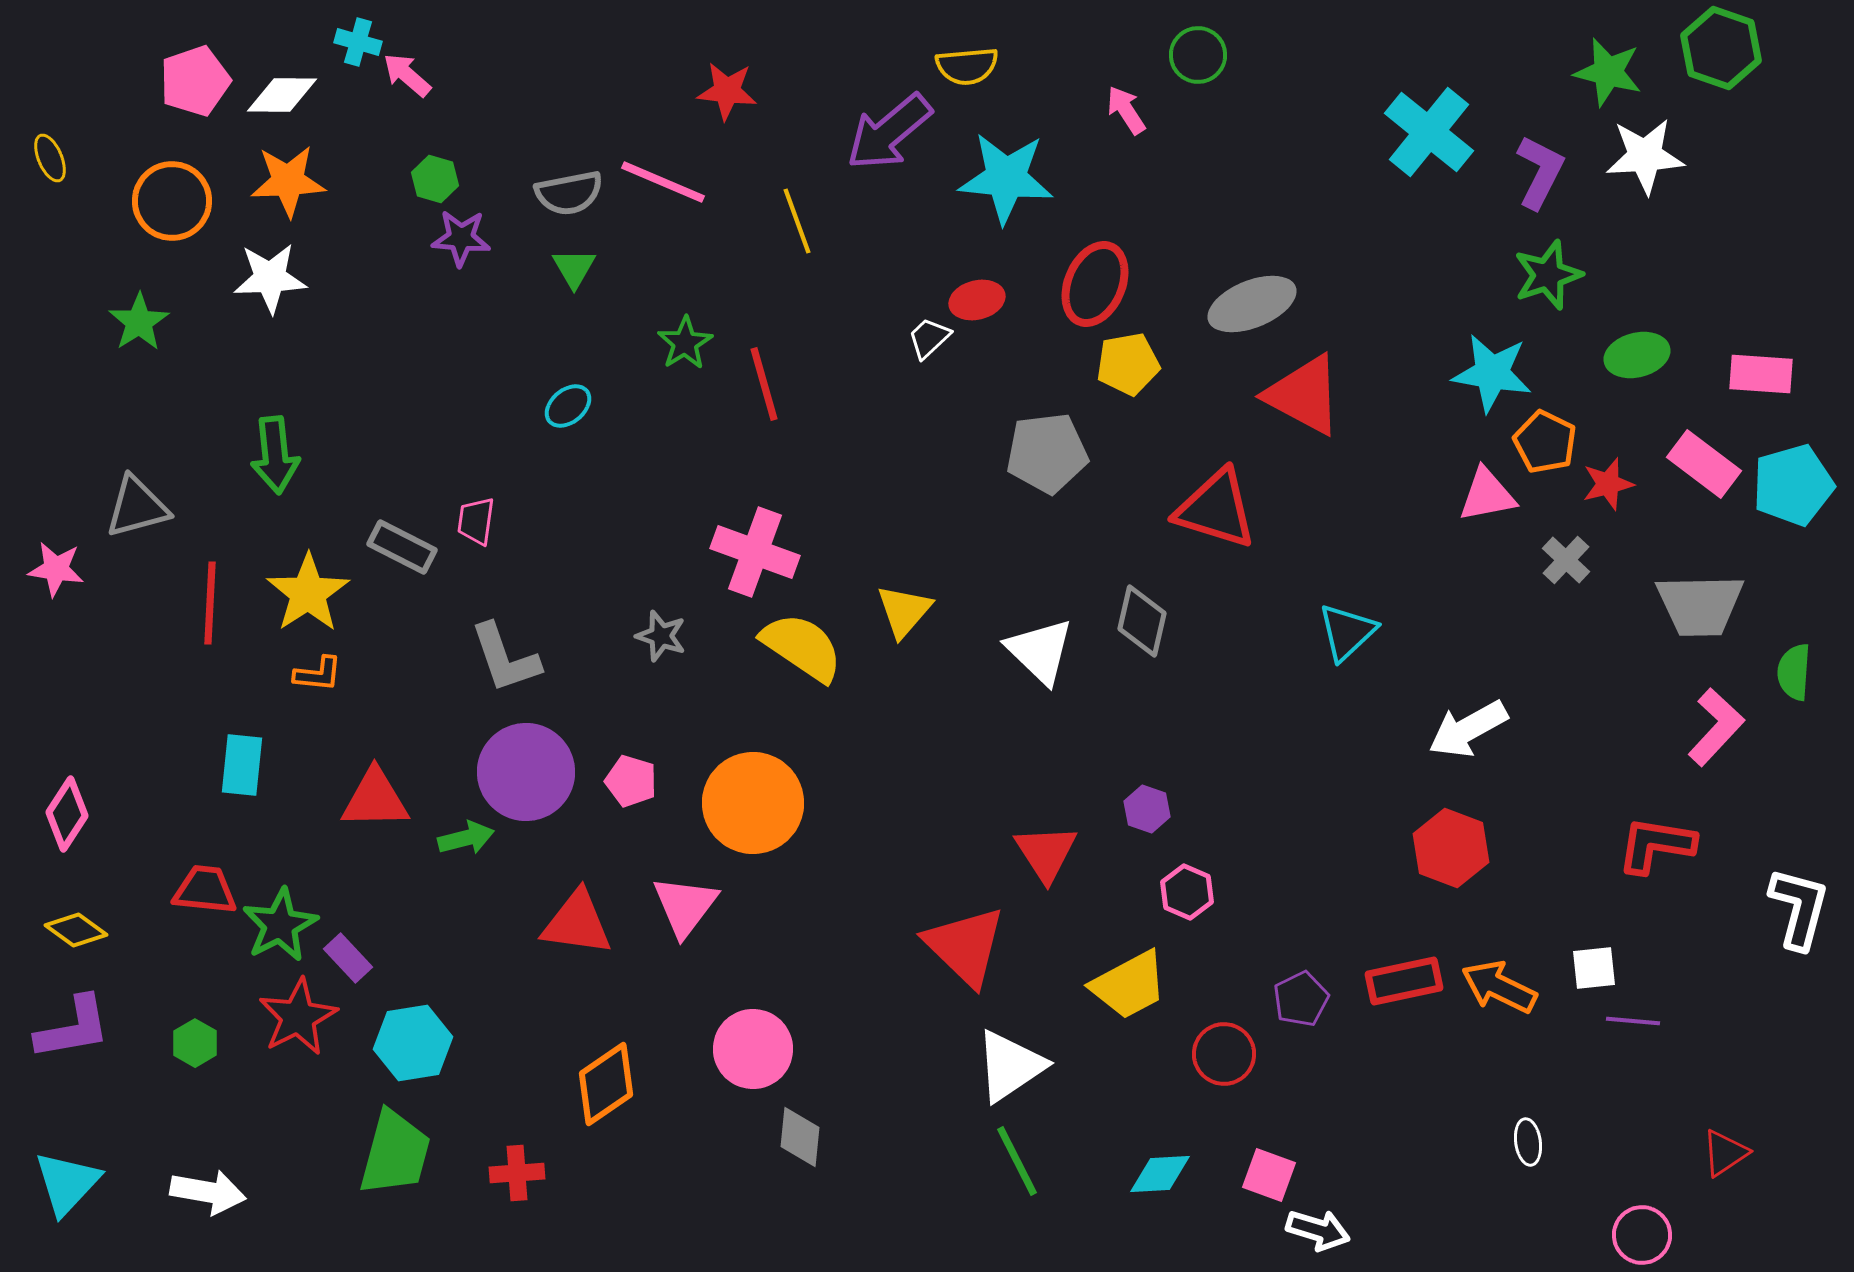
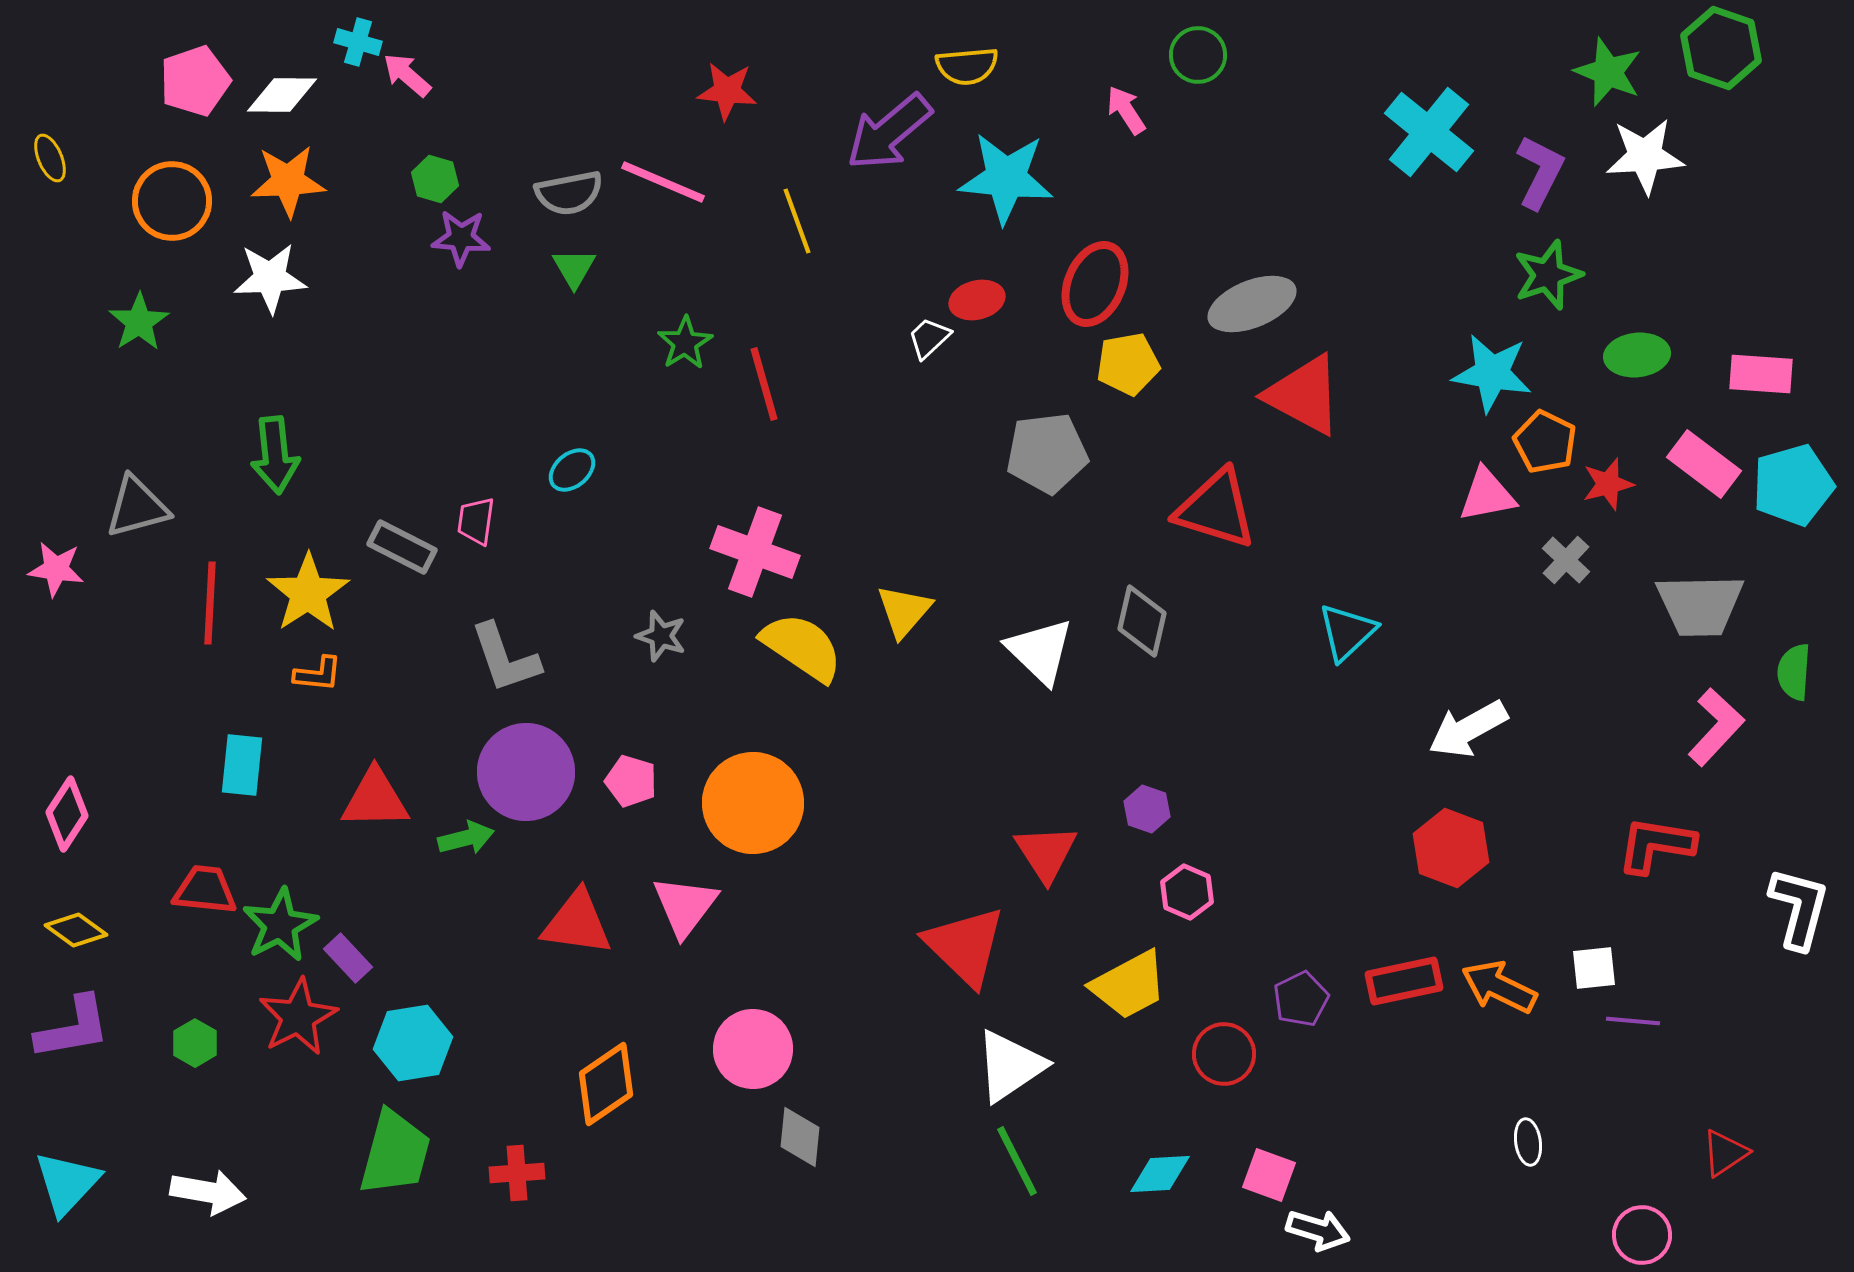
green star at (1608, 72): rotated 8 degrees clockwise
green ellipse at (1637, 355): rotated 8 degrees clockwise
cyan ellipse at (568, 406): moved 4 px right, 64 px down
